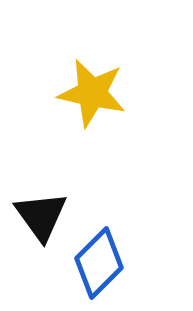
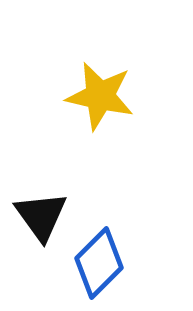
yellow star: moved 8 px right, 3 px down
